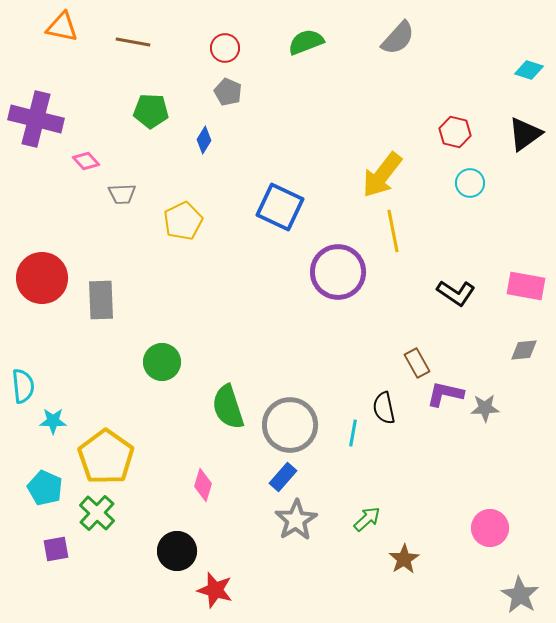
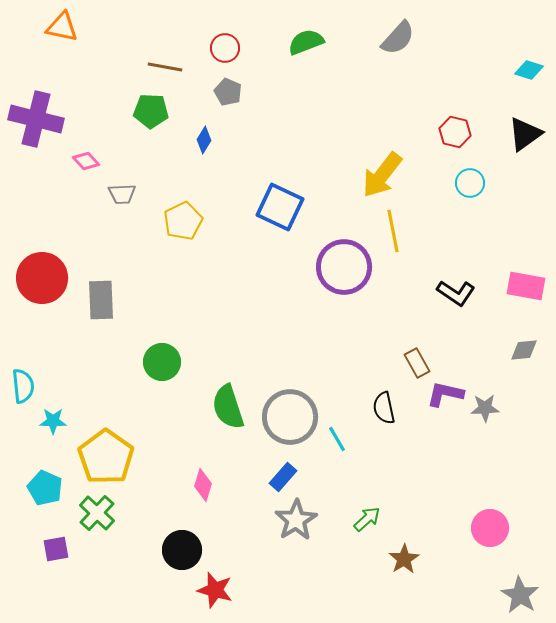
brown line at (133, 42): moved 32 px right, 25 px down
purple circle at (338, 272): moved 6 px right, 5 px up
gray circle at (290, 425): moved 8 px up
cyan line at (353, 433): moved 16 px left, 6 px down; rotated 40 degrees counterclockwise
black circle at (177, 551): moved 5 px right, 1 px up
